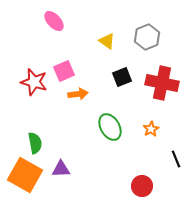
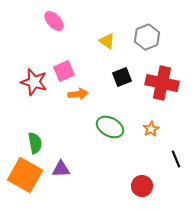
green ellipse: rotated 32 degrees counterclockwise
